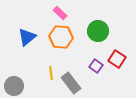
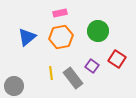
pink rectangle: rotated 56 degrees counterclockwise
orange hexagon: rotated 15 degrees counterclockwise
purple square: moved 4 px left
gray rectangle: moved 2 px right, 5 px up
